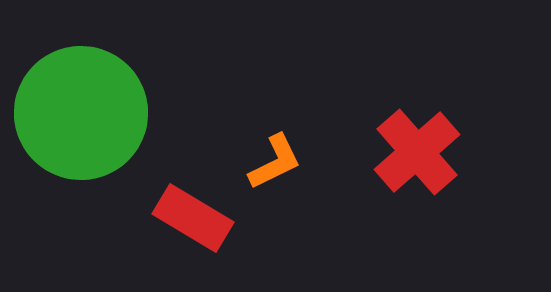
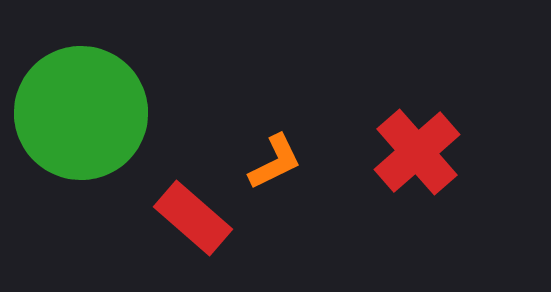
red rectangle: rotated 10 degrees clockwise
